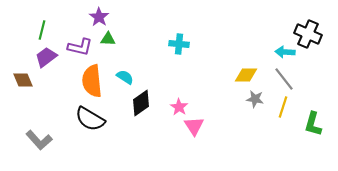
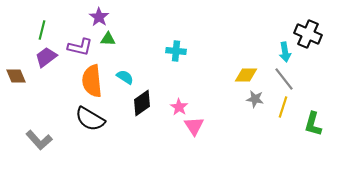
cyan cross: moved 3 px left, 7 px down
cyan arrow: rotated 102 degrees counterclockwise
brown diamond: moved 7 px left, 4 px up
black diamond: moved 1 px right
